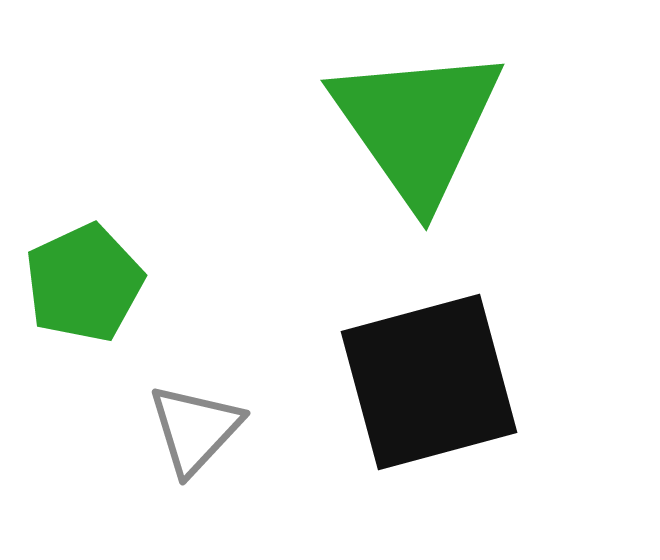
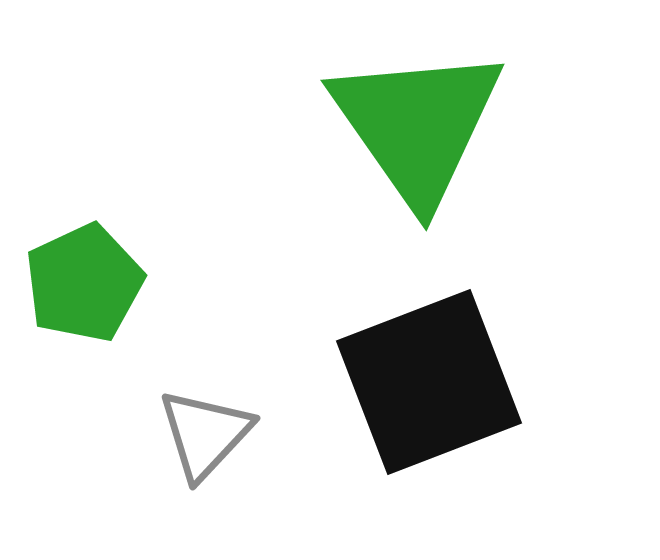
black square: rotated 6 degrees counterclockwise
gray triangle: moved 10 px right, 5 px down
